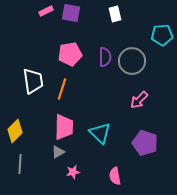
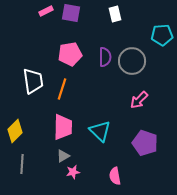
pink trapezoid: moved 1 px left
cyan triangle: moved 2 px up
gray triangle: moved 5 px right, 4 px down
gray line: moved 2 px right
